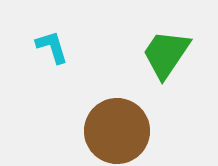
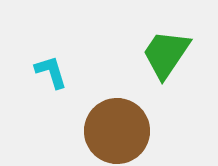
cyan L-shape: moved 1 px left, 25 px down
